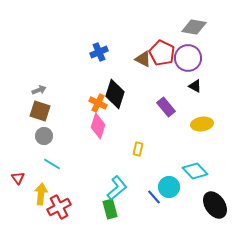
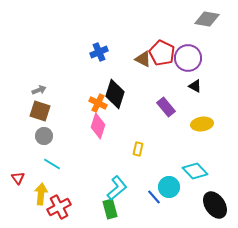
gray diamond: moved 13 px right, 8 px up
